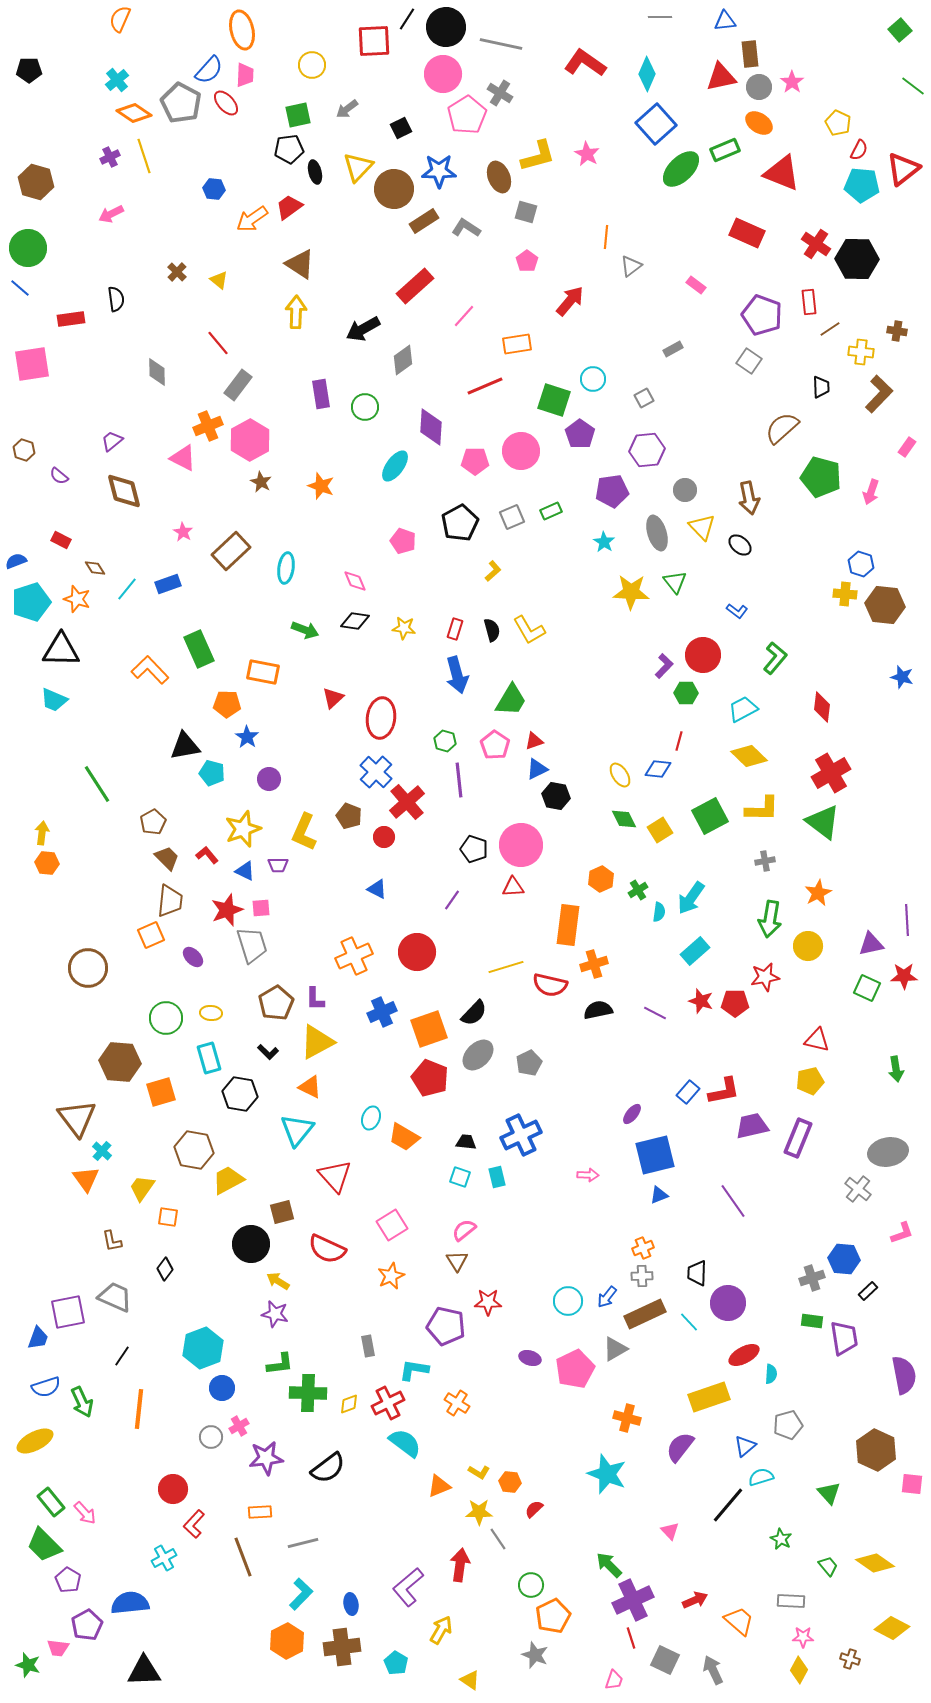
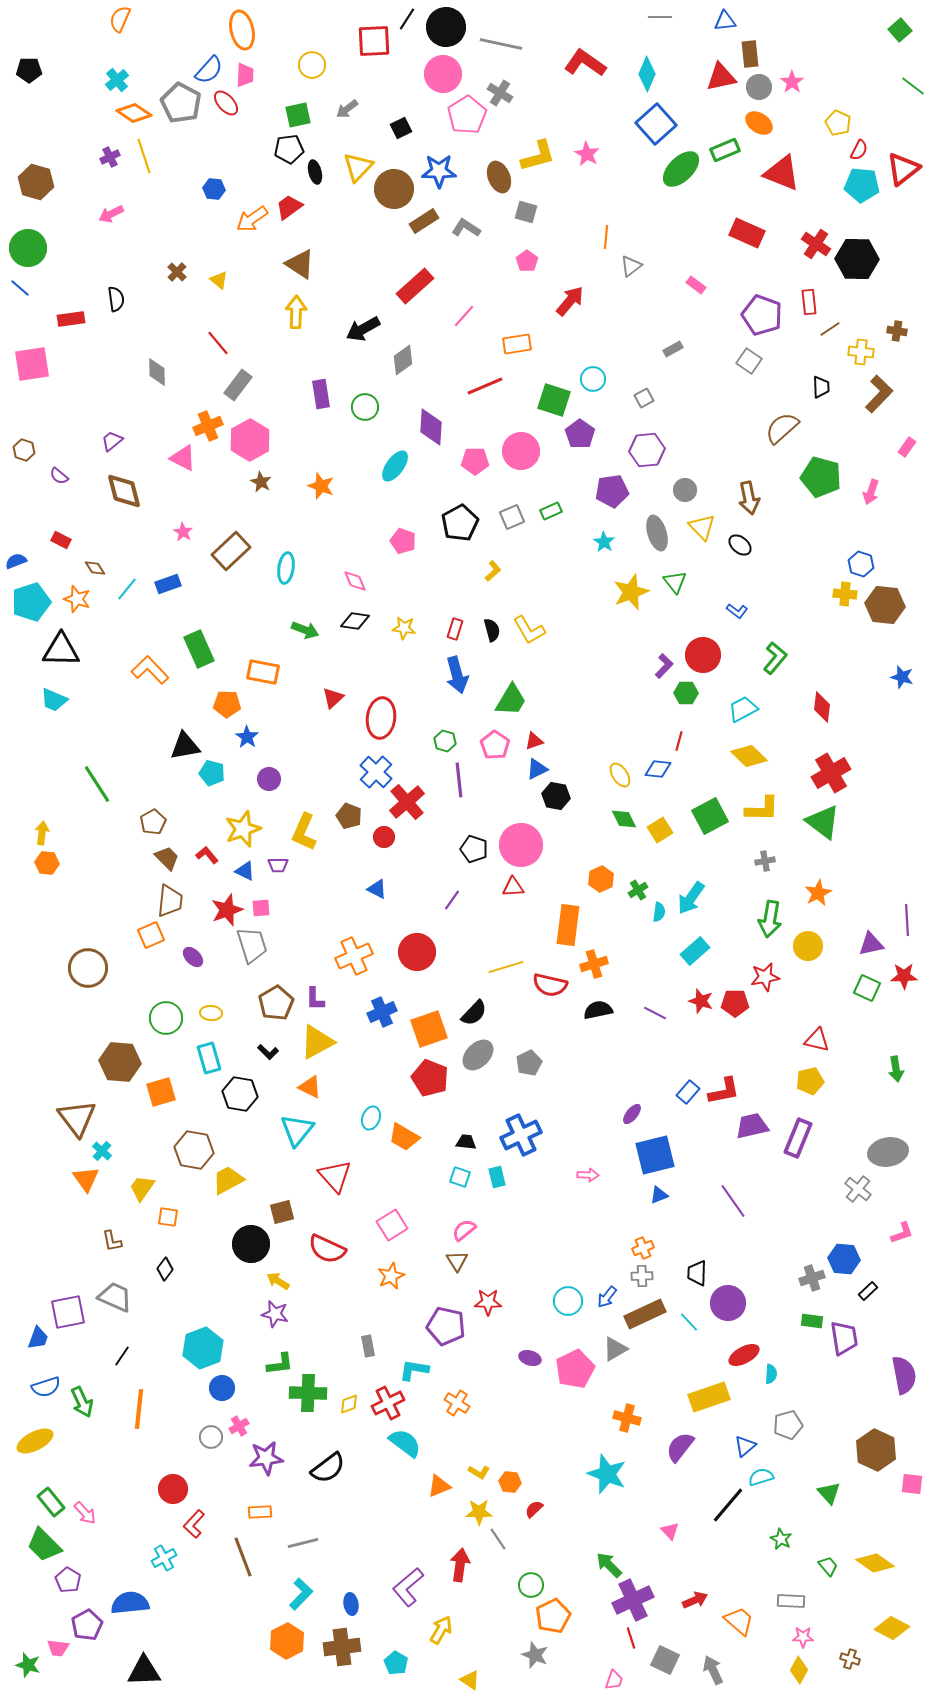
yellow star at (631, 592): rotated 24 degrees counterclockwise
